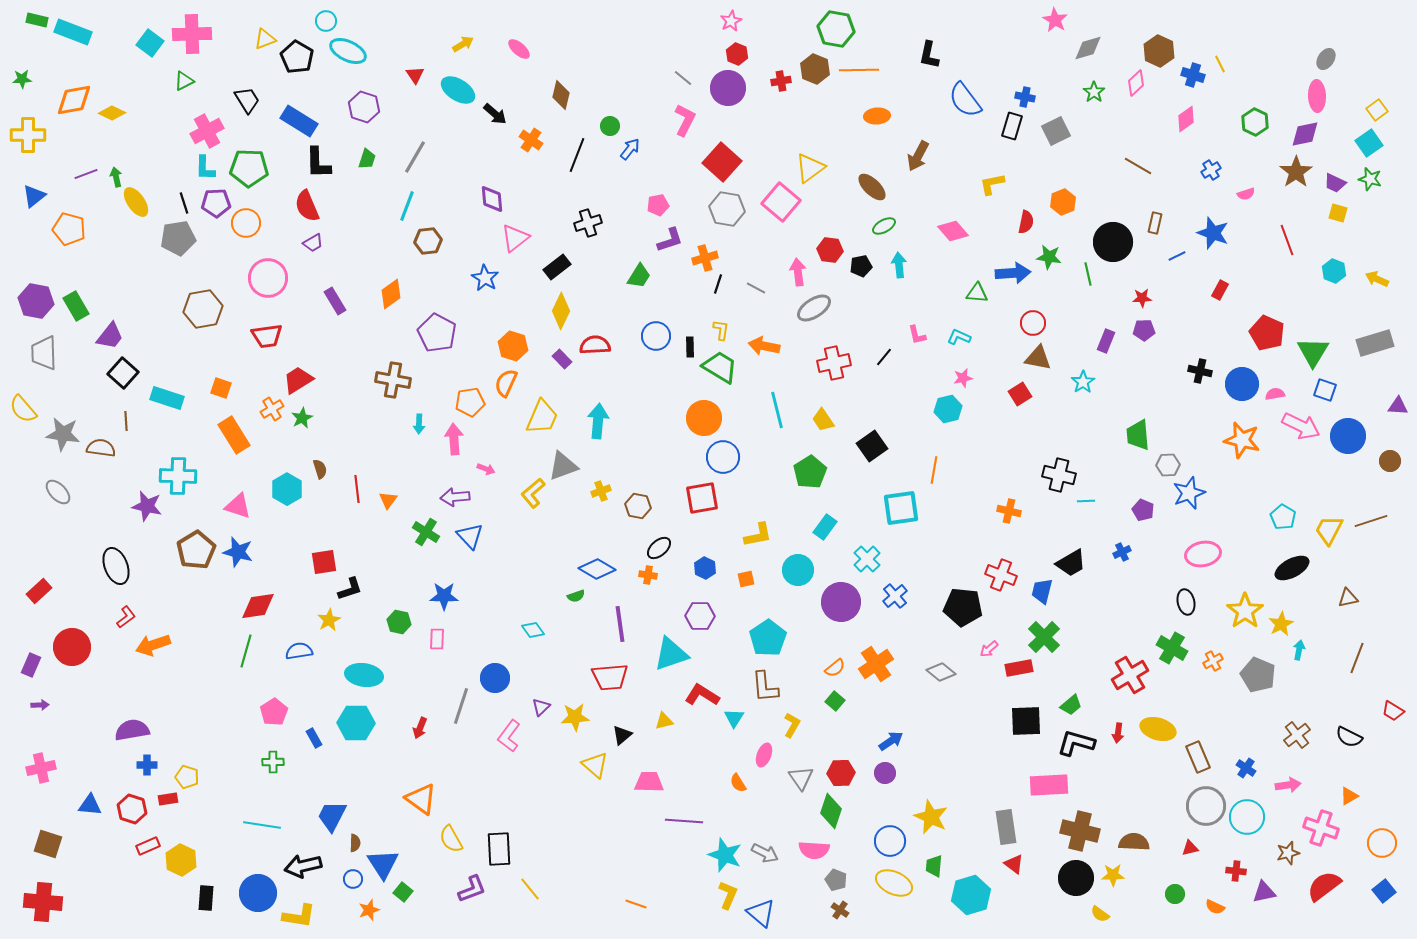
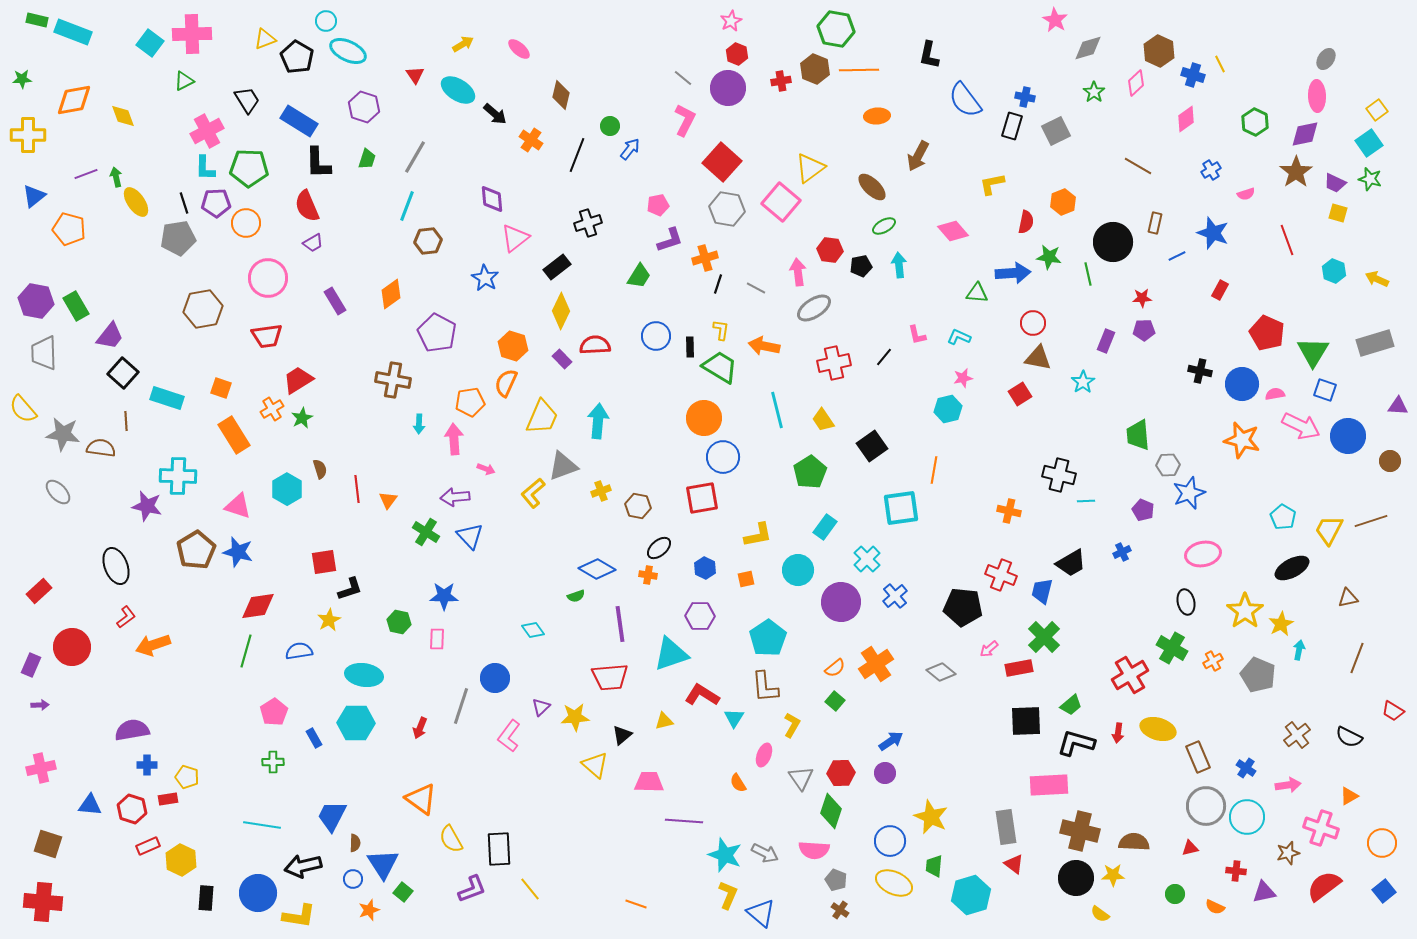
yellow diamond at (112, 113): moved 11 px right, 3 px down; rotated 44 degrees clockwise
